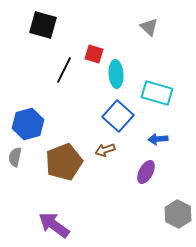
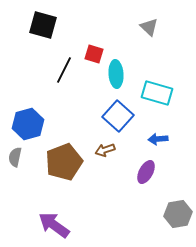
gray hexagon: rotated 24 degrees clockwise
